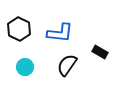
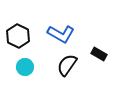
black hexagon: moved 1 px left, 7 px down
blue L-shape: moved 1 px right, 1 px down; rotated 24 degrees clockwise
black rectangle: moved 1 px left, 2 px down
